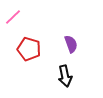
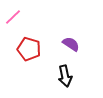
purple semicircle: rotated 36 degrees counterclockwise
